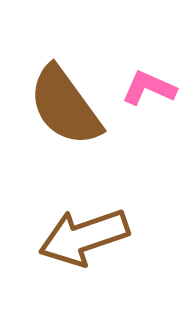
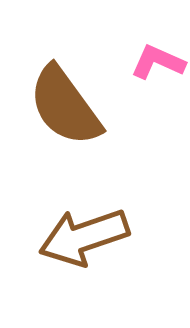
pink L-shape: moved 9 px right, 26 px up
